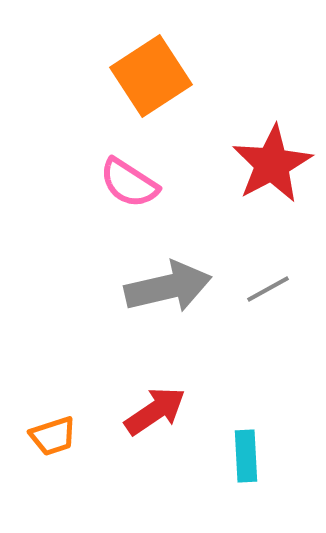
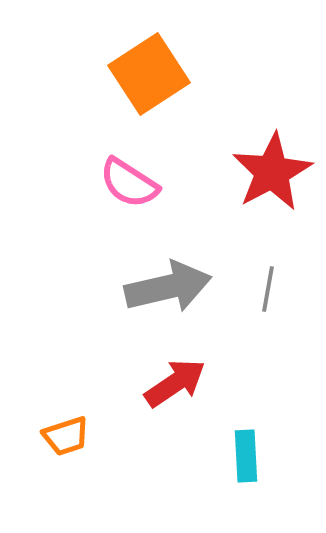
orange square: moved 2 px left, 2 px up
red star: moved 8 px down
gray line: rotated 51 degrees counterclockwise
red arrow: moved 20 px right, 28 px up
orange trapezoid: moved 13 px right
